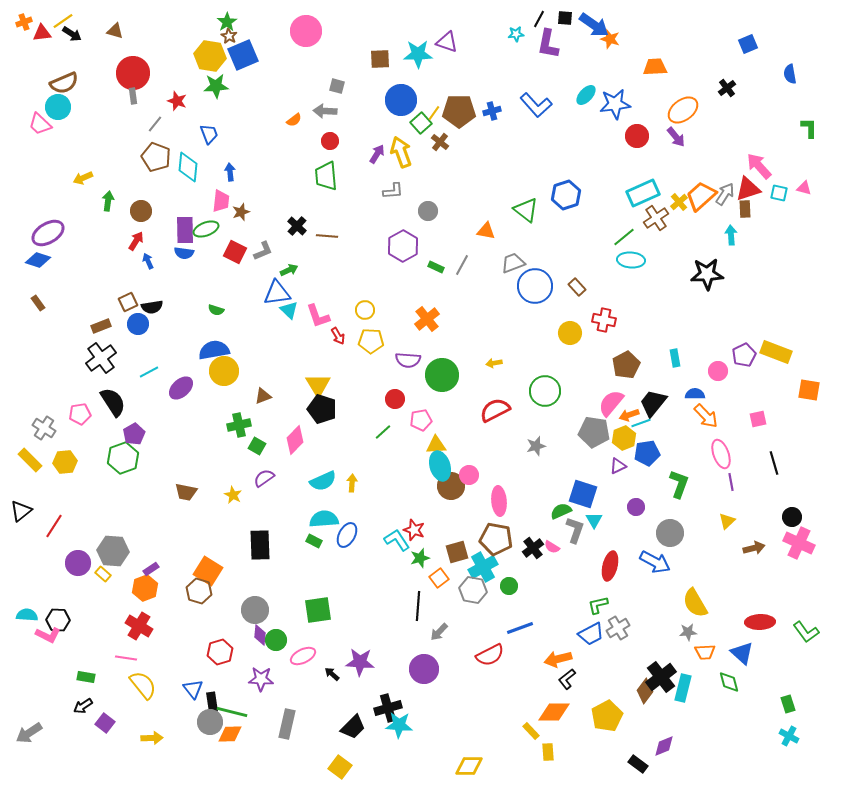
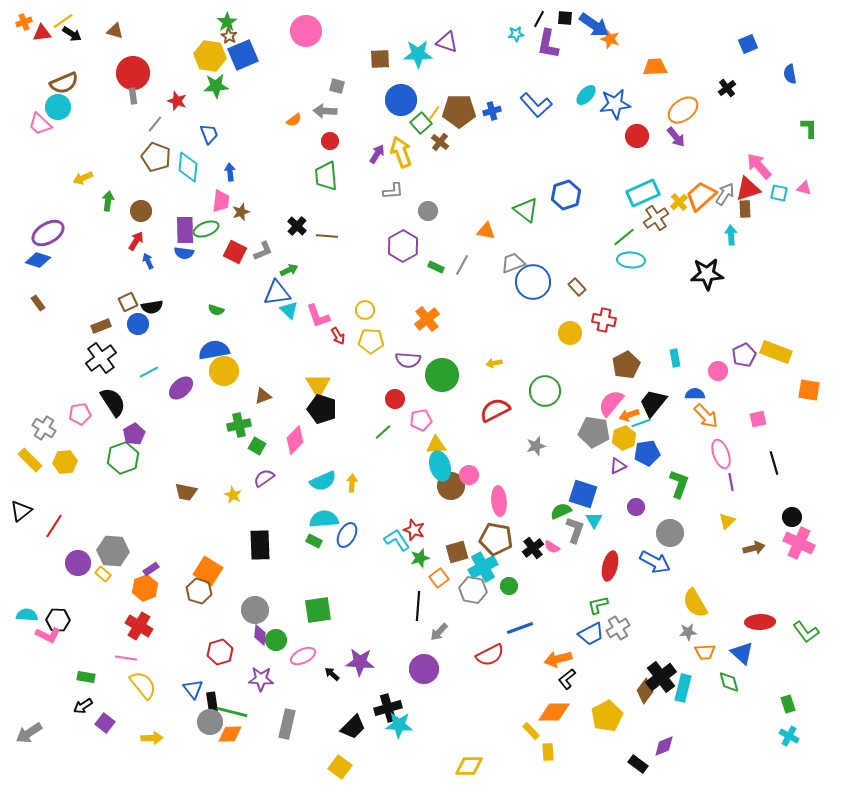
blue circle at (535, 286): moved 2 px left, 4 px up
